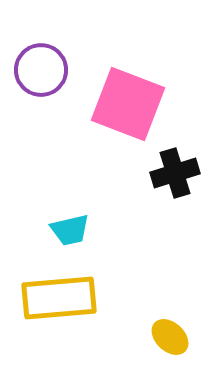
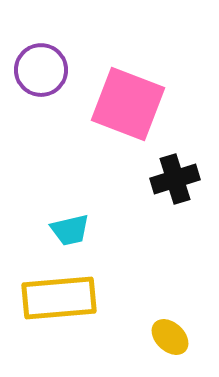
black cross: moved 6 px down
